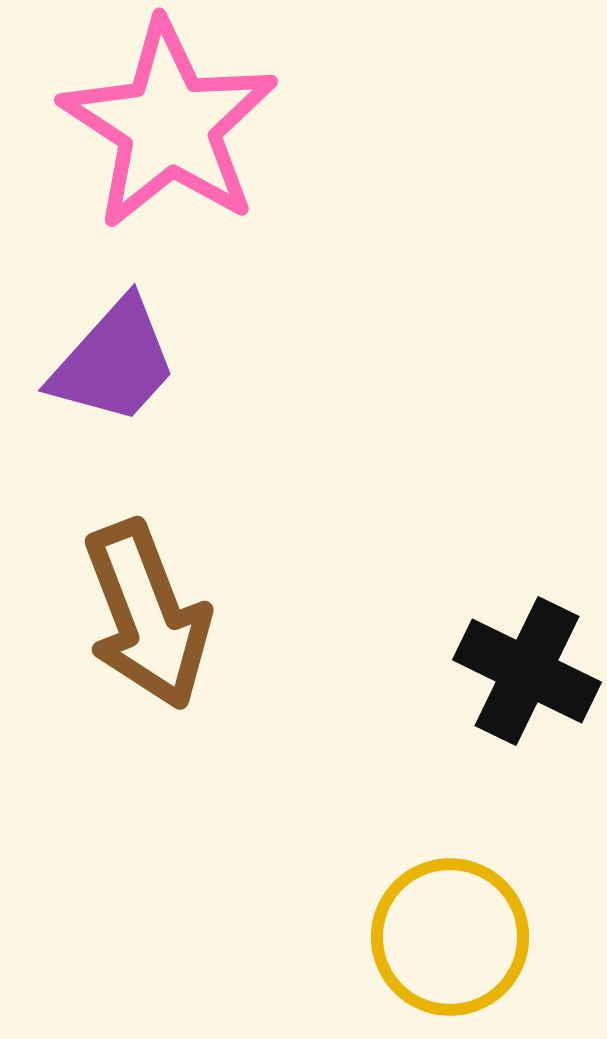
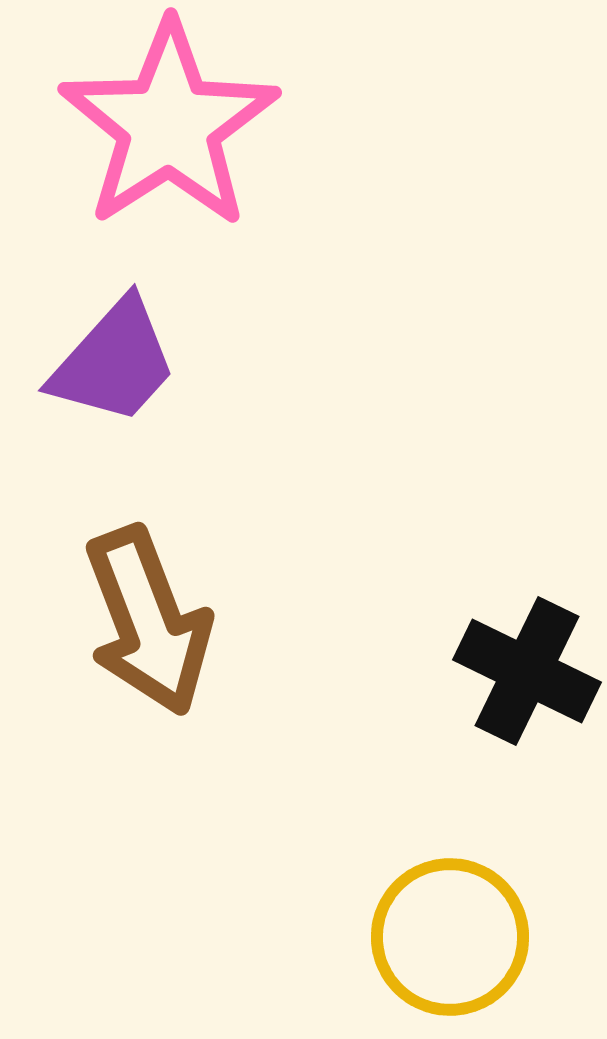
pink star: rotated 6 degrees clockwise
brown arrow: moved 1 px right, 6 px down
